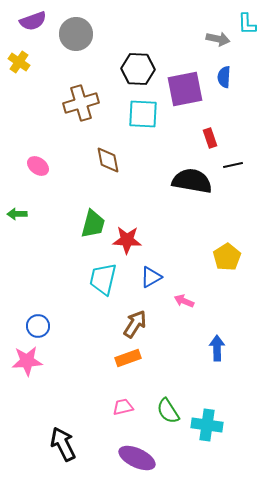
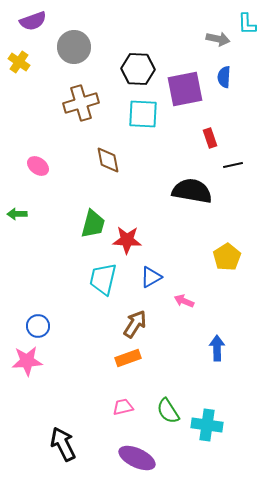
gray circle: moved 2 px left, 13 px down
black semicircle: moved 10 px down
